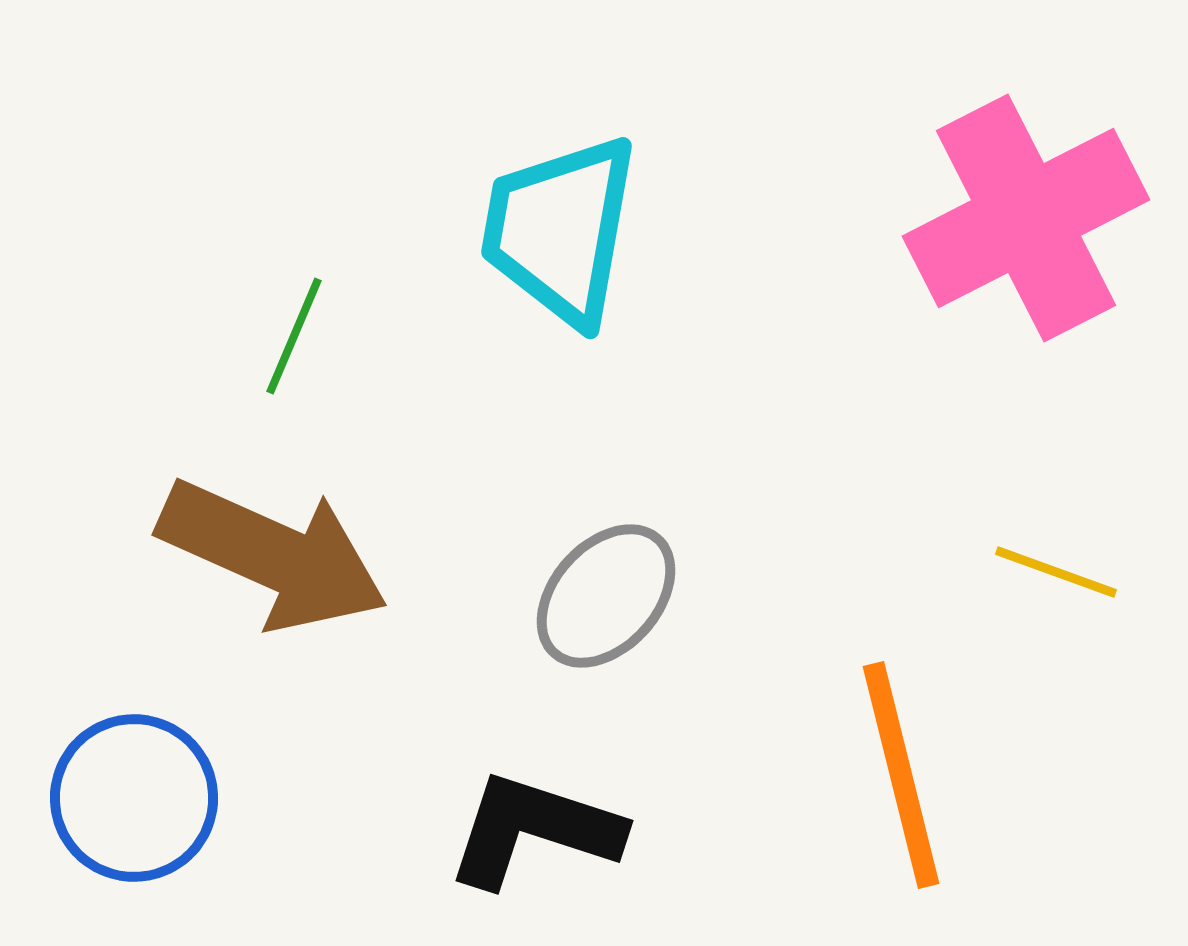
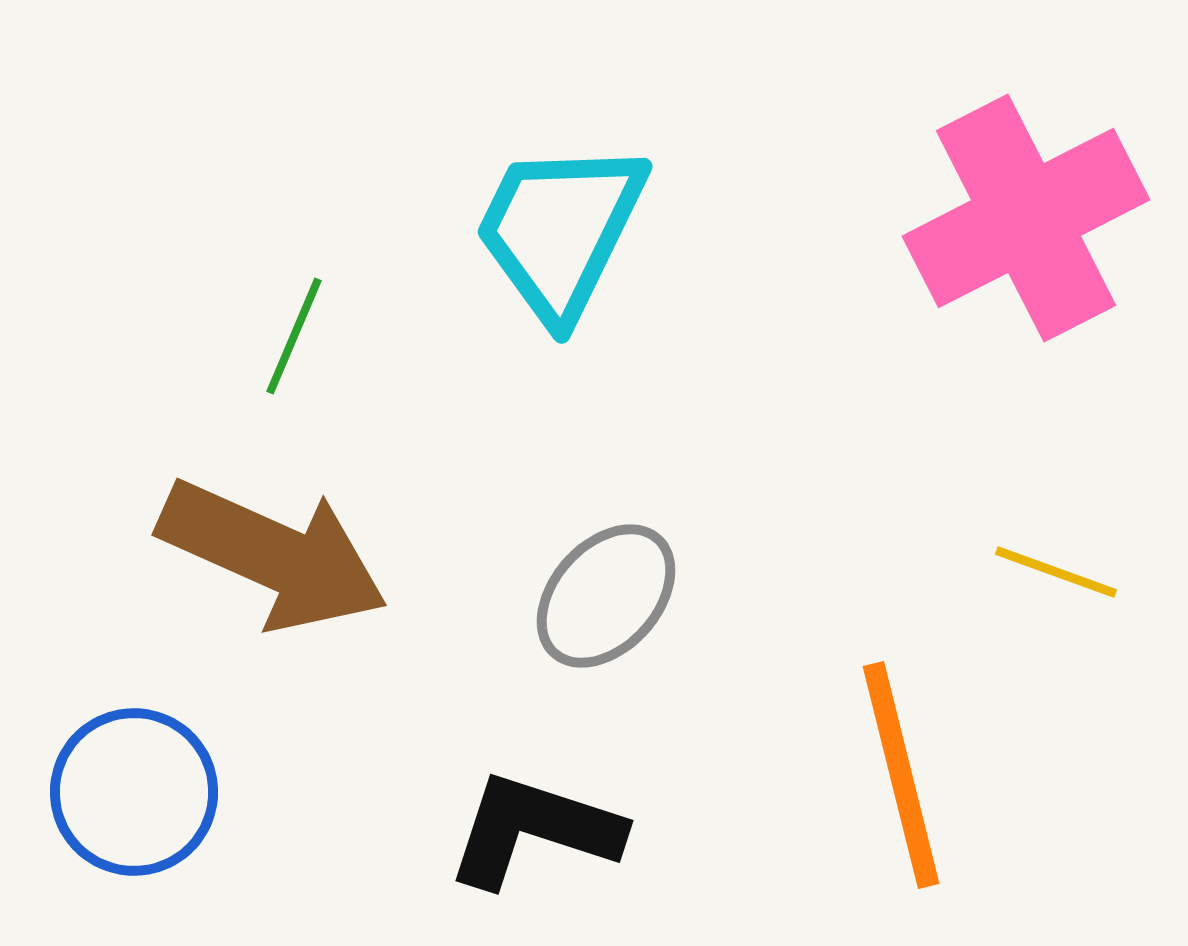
cyan trapezoid: rotated 16 degrees clockwise
blue circle: moved 6 px up
